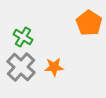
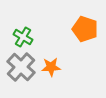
orange pentagon: moved 4 px left, 6 px down; rotated 15 degrees counterclockwise
orange star: moved 3 px left
